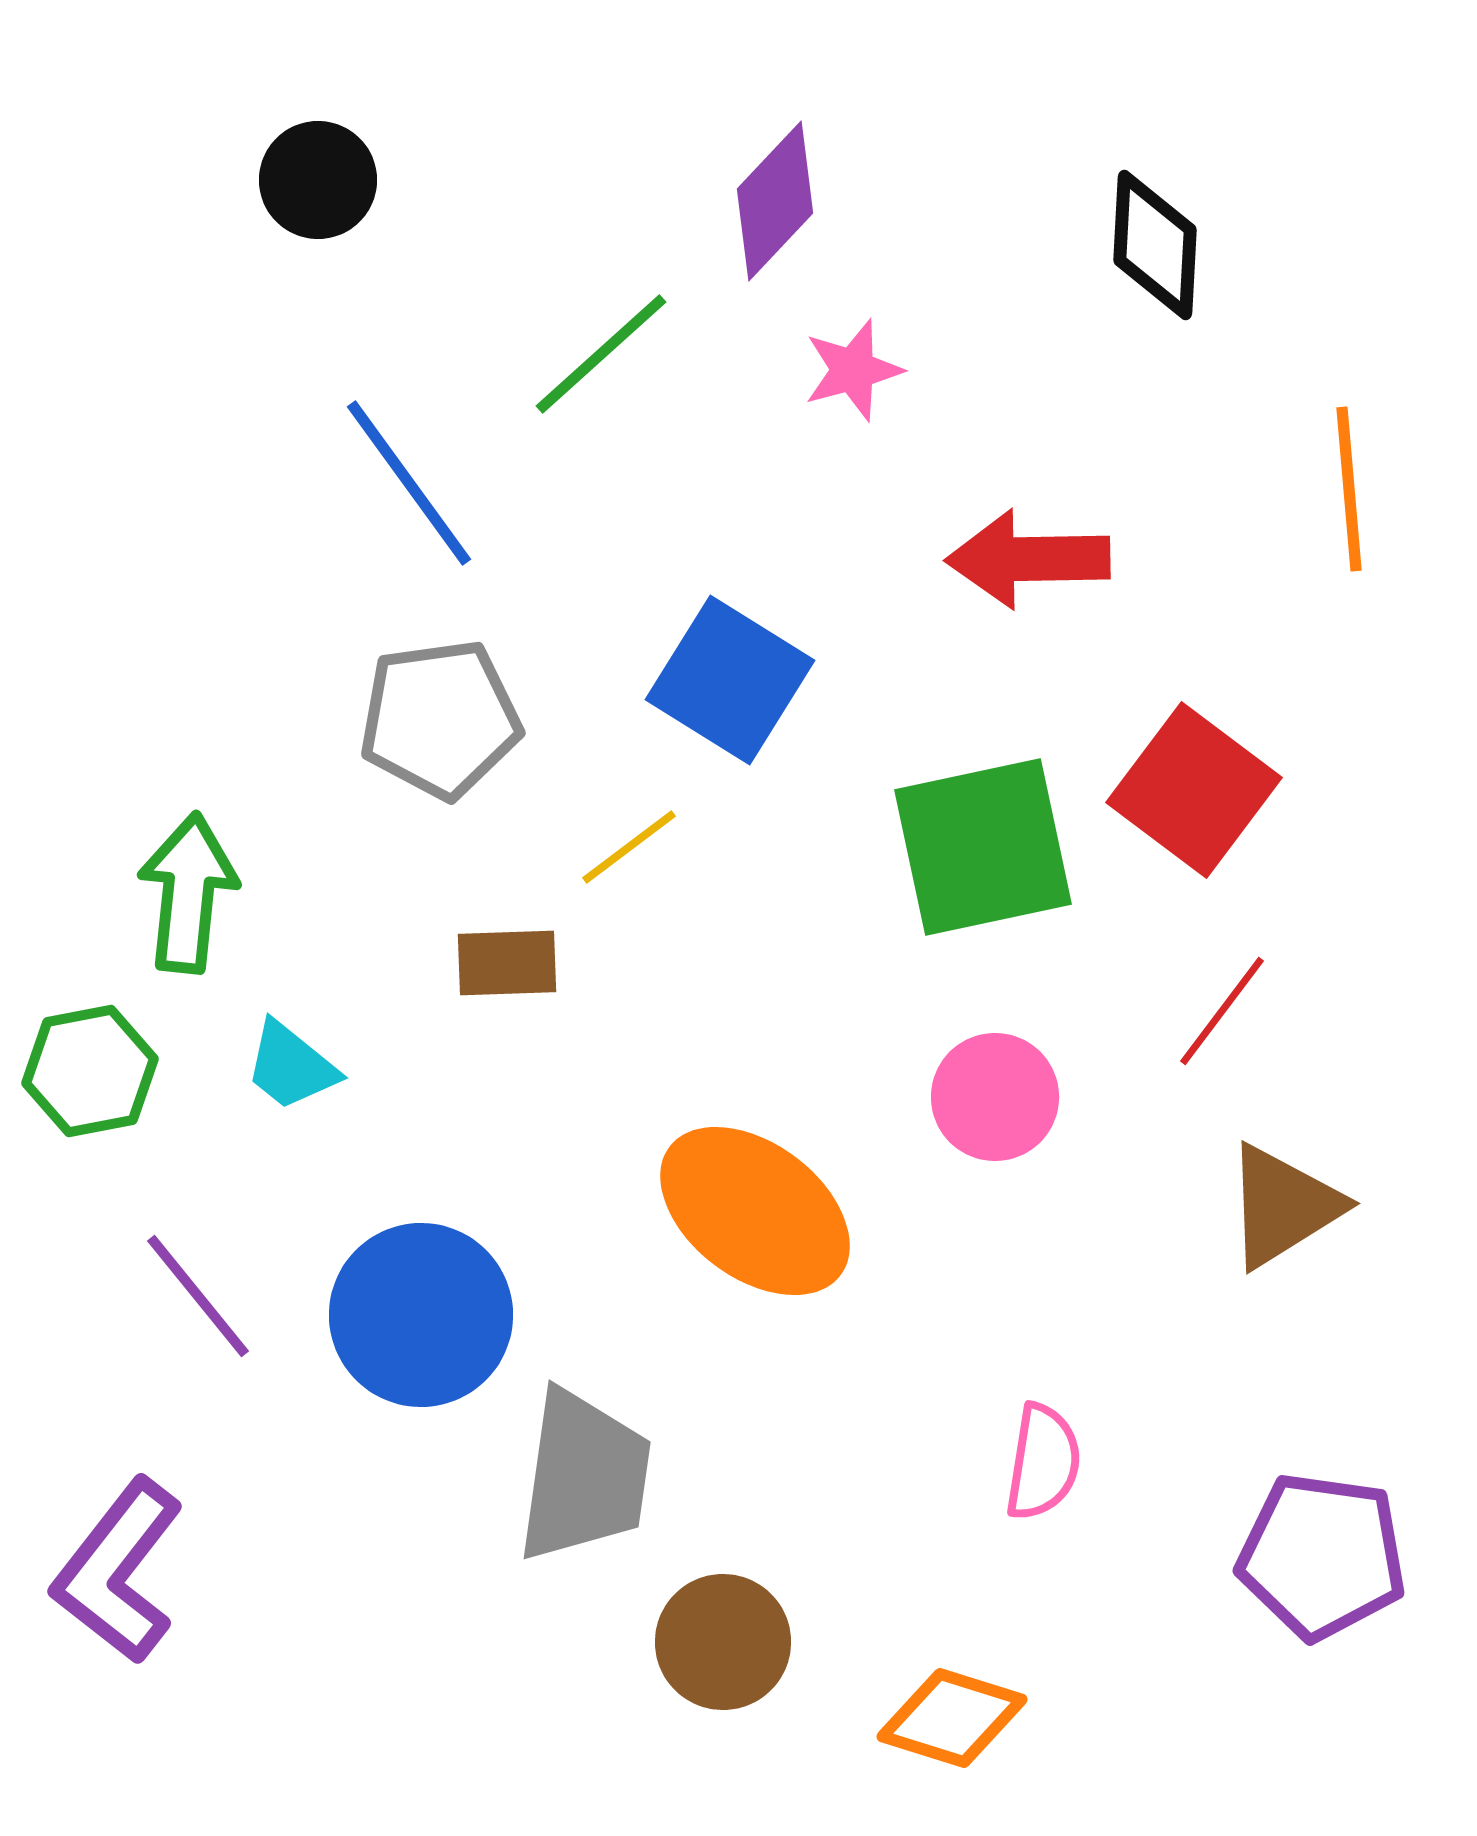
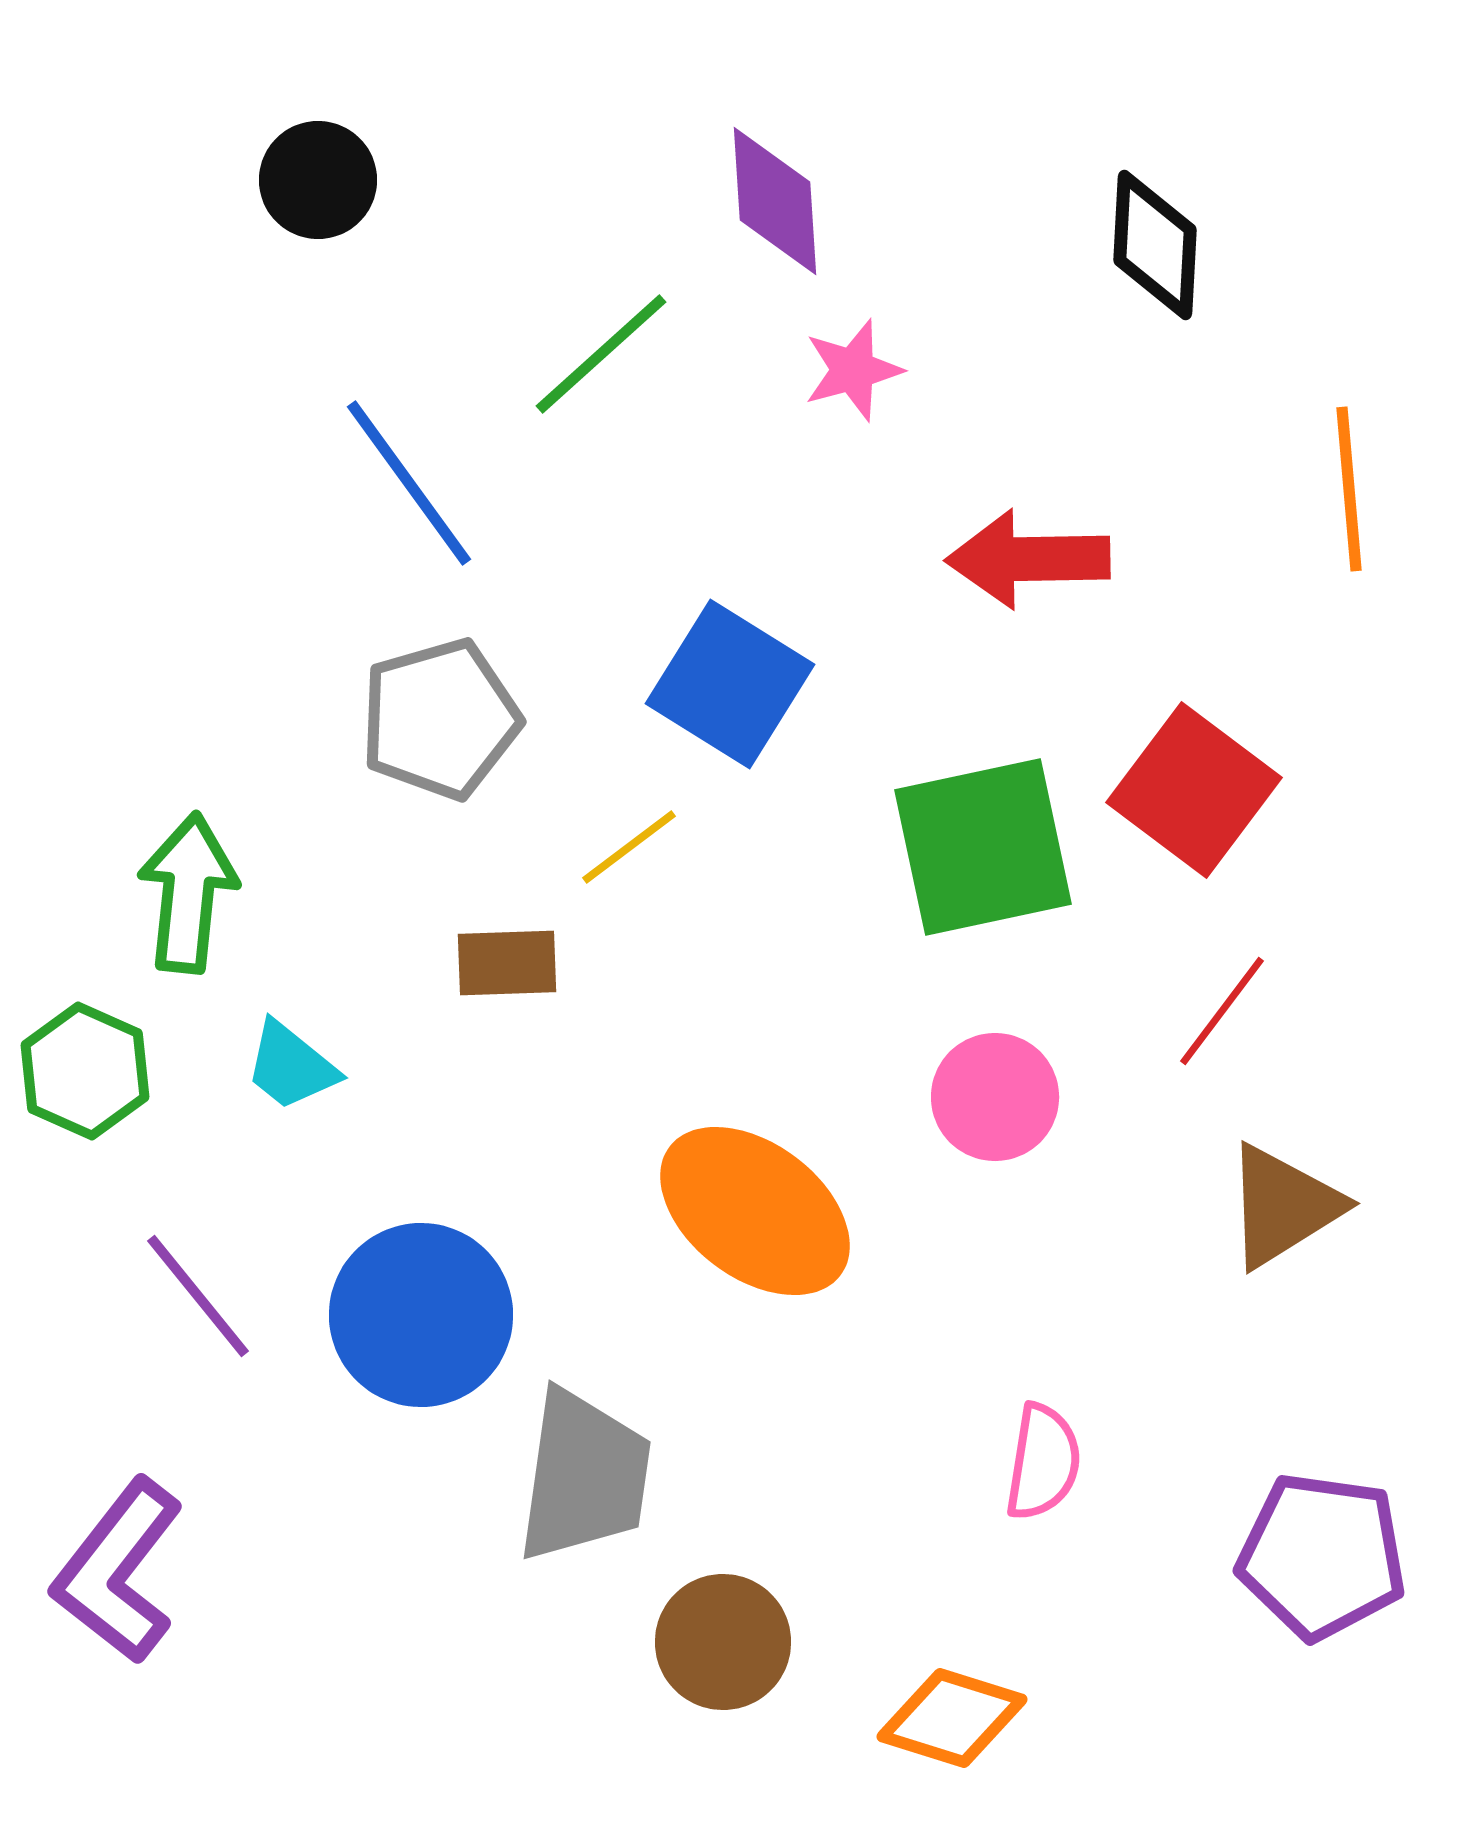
purple diamond: rotated 47 degrees counterclockwise
blue square: moved 4 px down
gray pentagon: rotated 8 degrees counterclockwise
green hexagon: moved 5 px left; rotated 25 degrees counterclockwise
